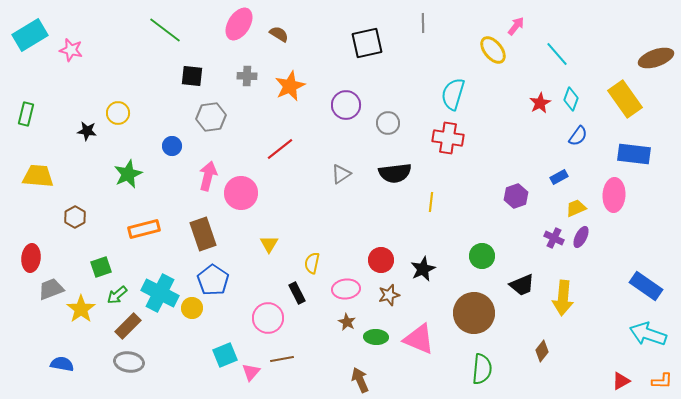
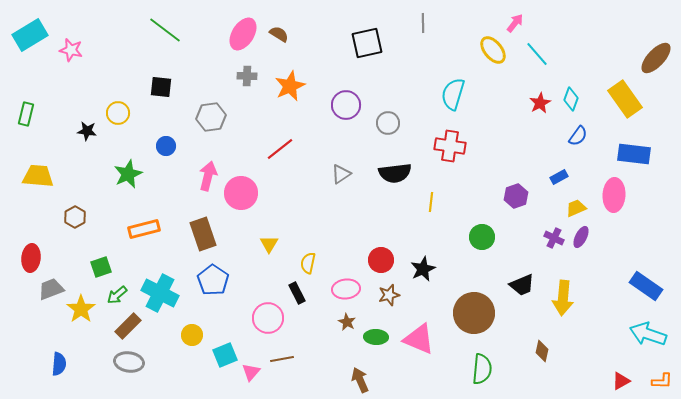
pink ellipse at (239, 24): moved 4 px right, 10 px down
pink arrow at (516, 26): moved 1 px left, 3 px up
cyan line at (557, 54): moved 20 px left
brown ellipse at (656, 58): rotated 28 degrees counterclockwise
black square at (192, 76): moved 31 px left, 11 px down
red cross at (448, 138): moved 2 px right, 8 px down
blue circle at (172, 146): moved 6 px left
green circle at (482, 256): moved 19 px up
yellow semicircle at (312, 263): moved 4 px left
yellow circle at (192, 308): moved 27 px down
brown diamond at (542, 351): rotated 25 degrees counterclockwise
blue semicircle at (62, 364): moved 3 px left; rotated 85 degrees clockwise
